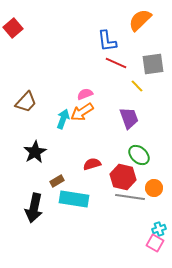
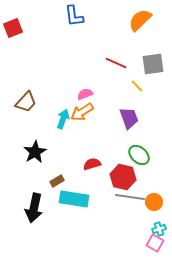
red square: rotated 18 degrees clockwise
blue L-shape: moved 33 px left, 25 px up
orange circle: moved 14 px down
